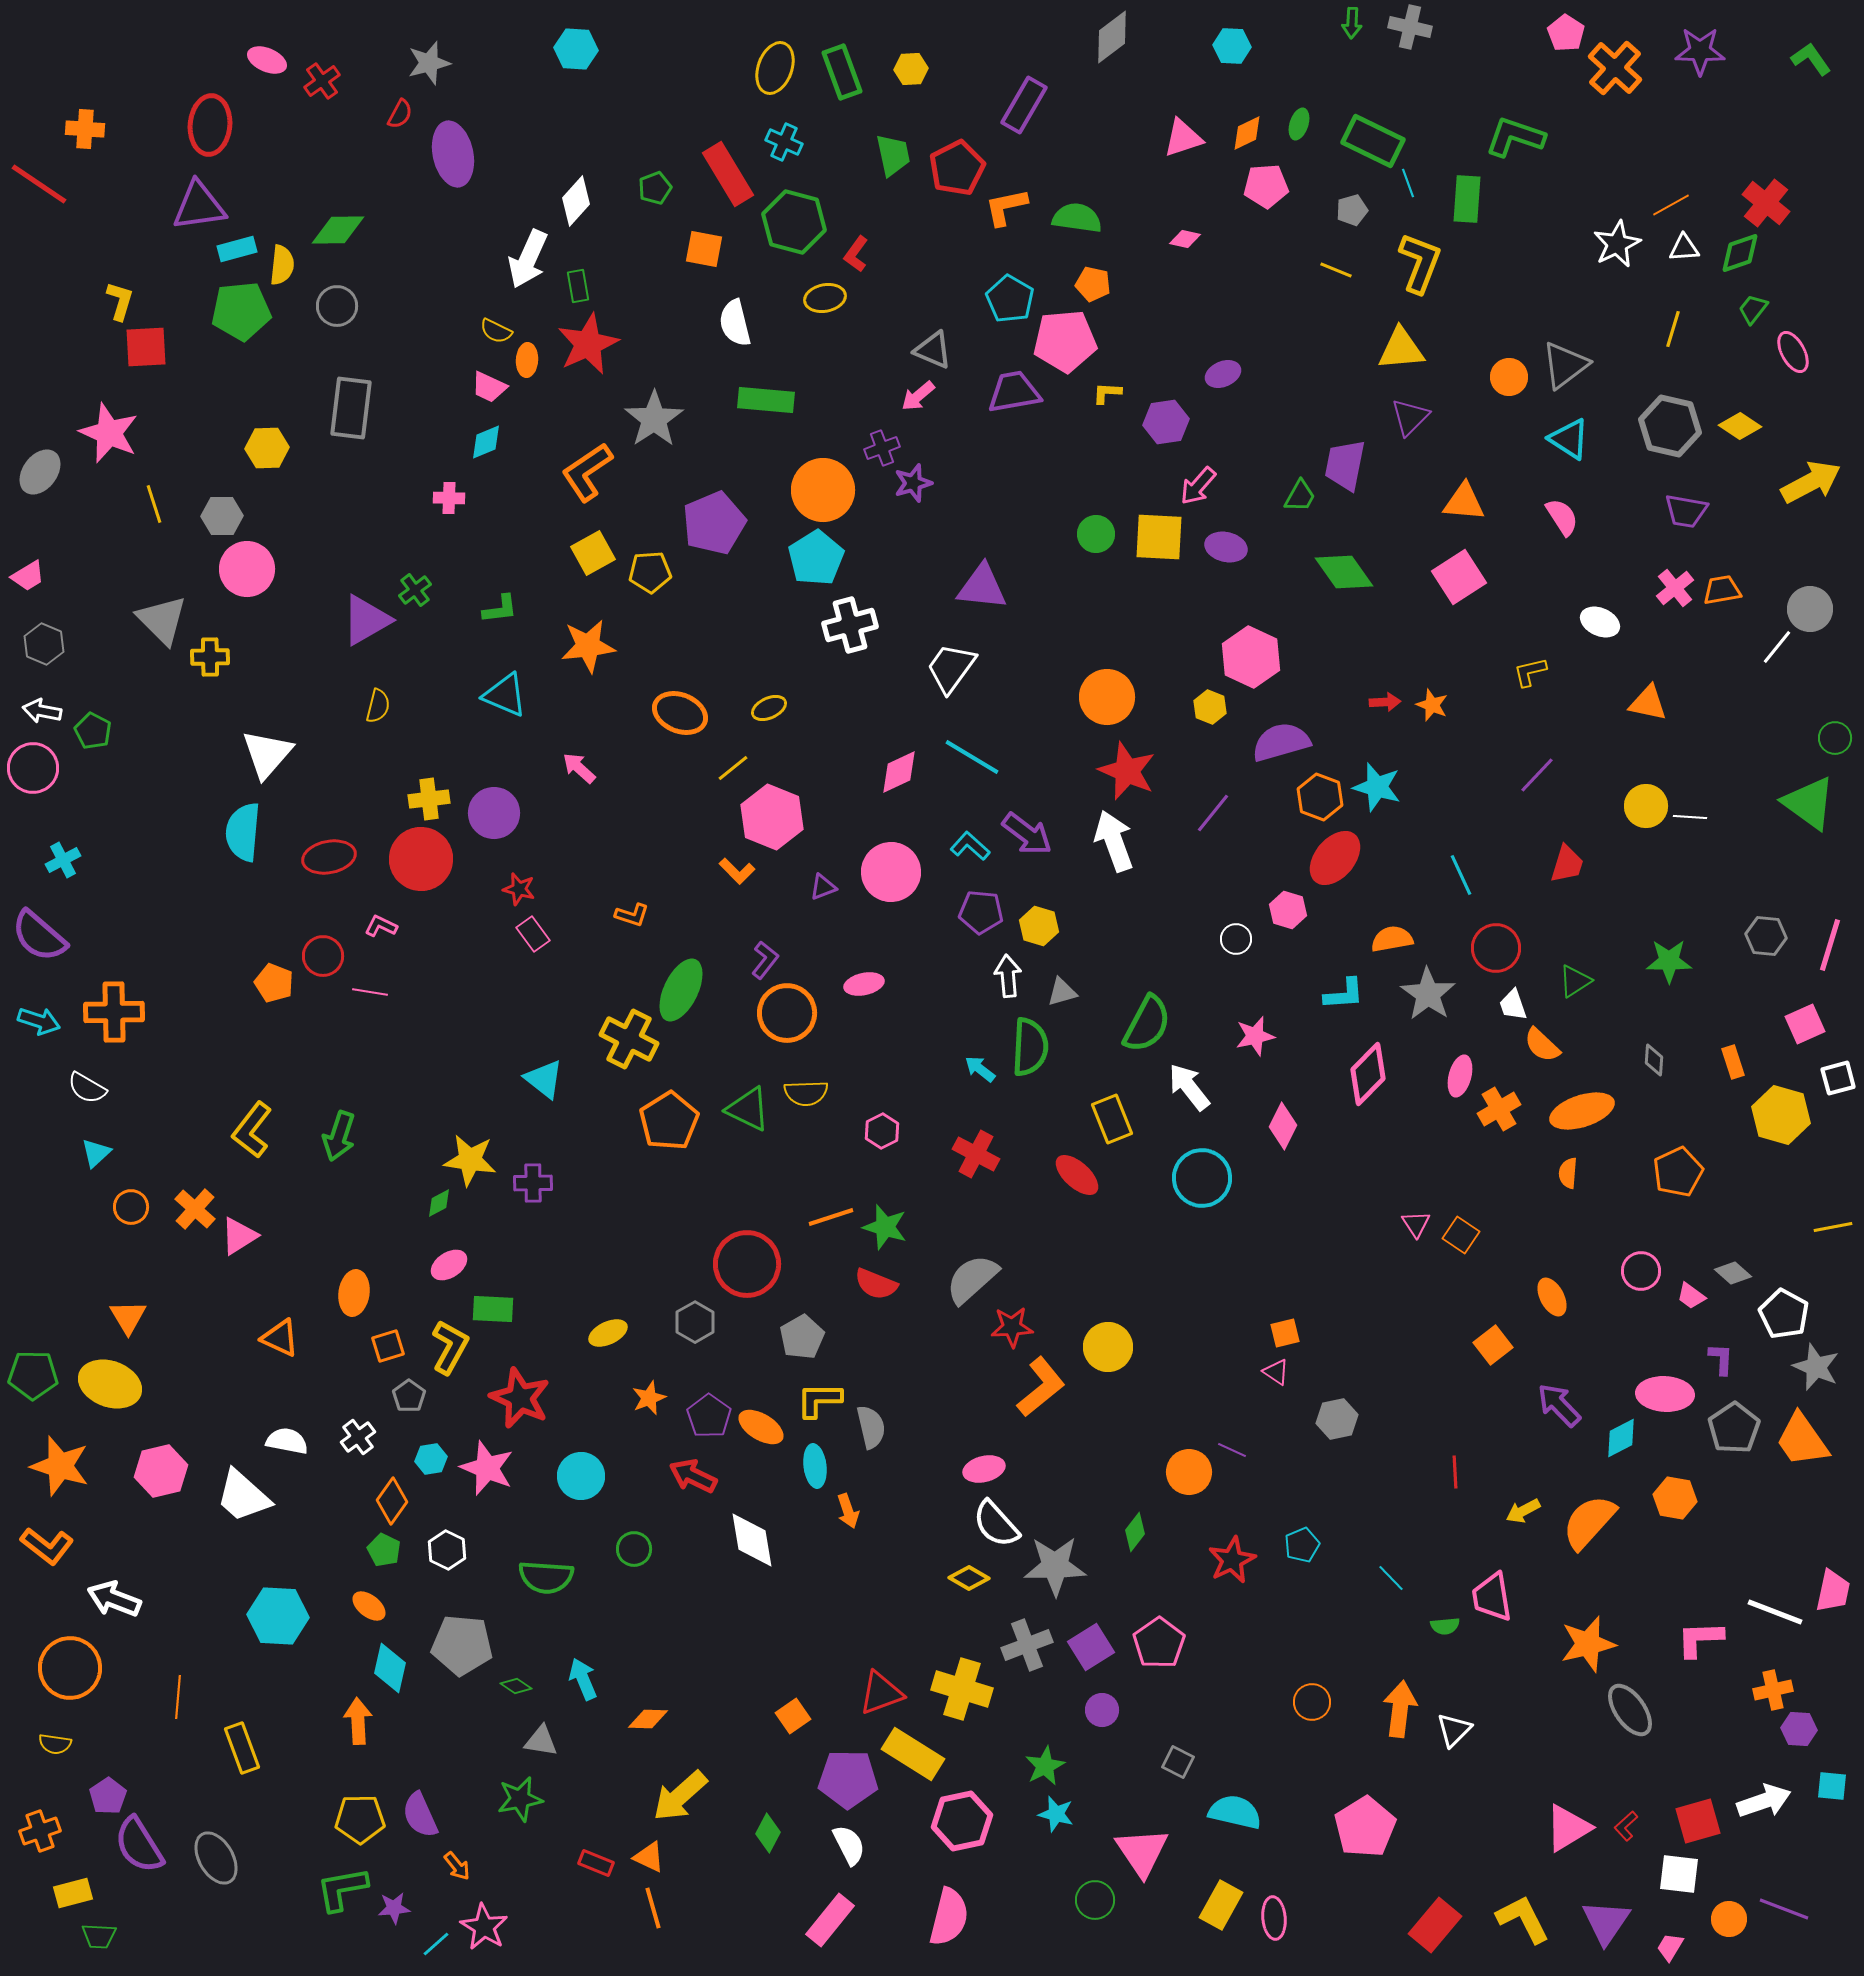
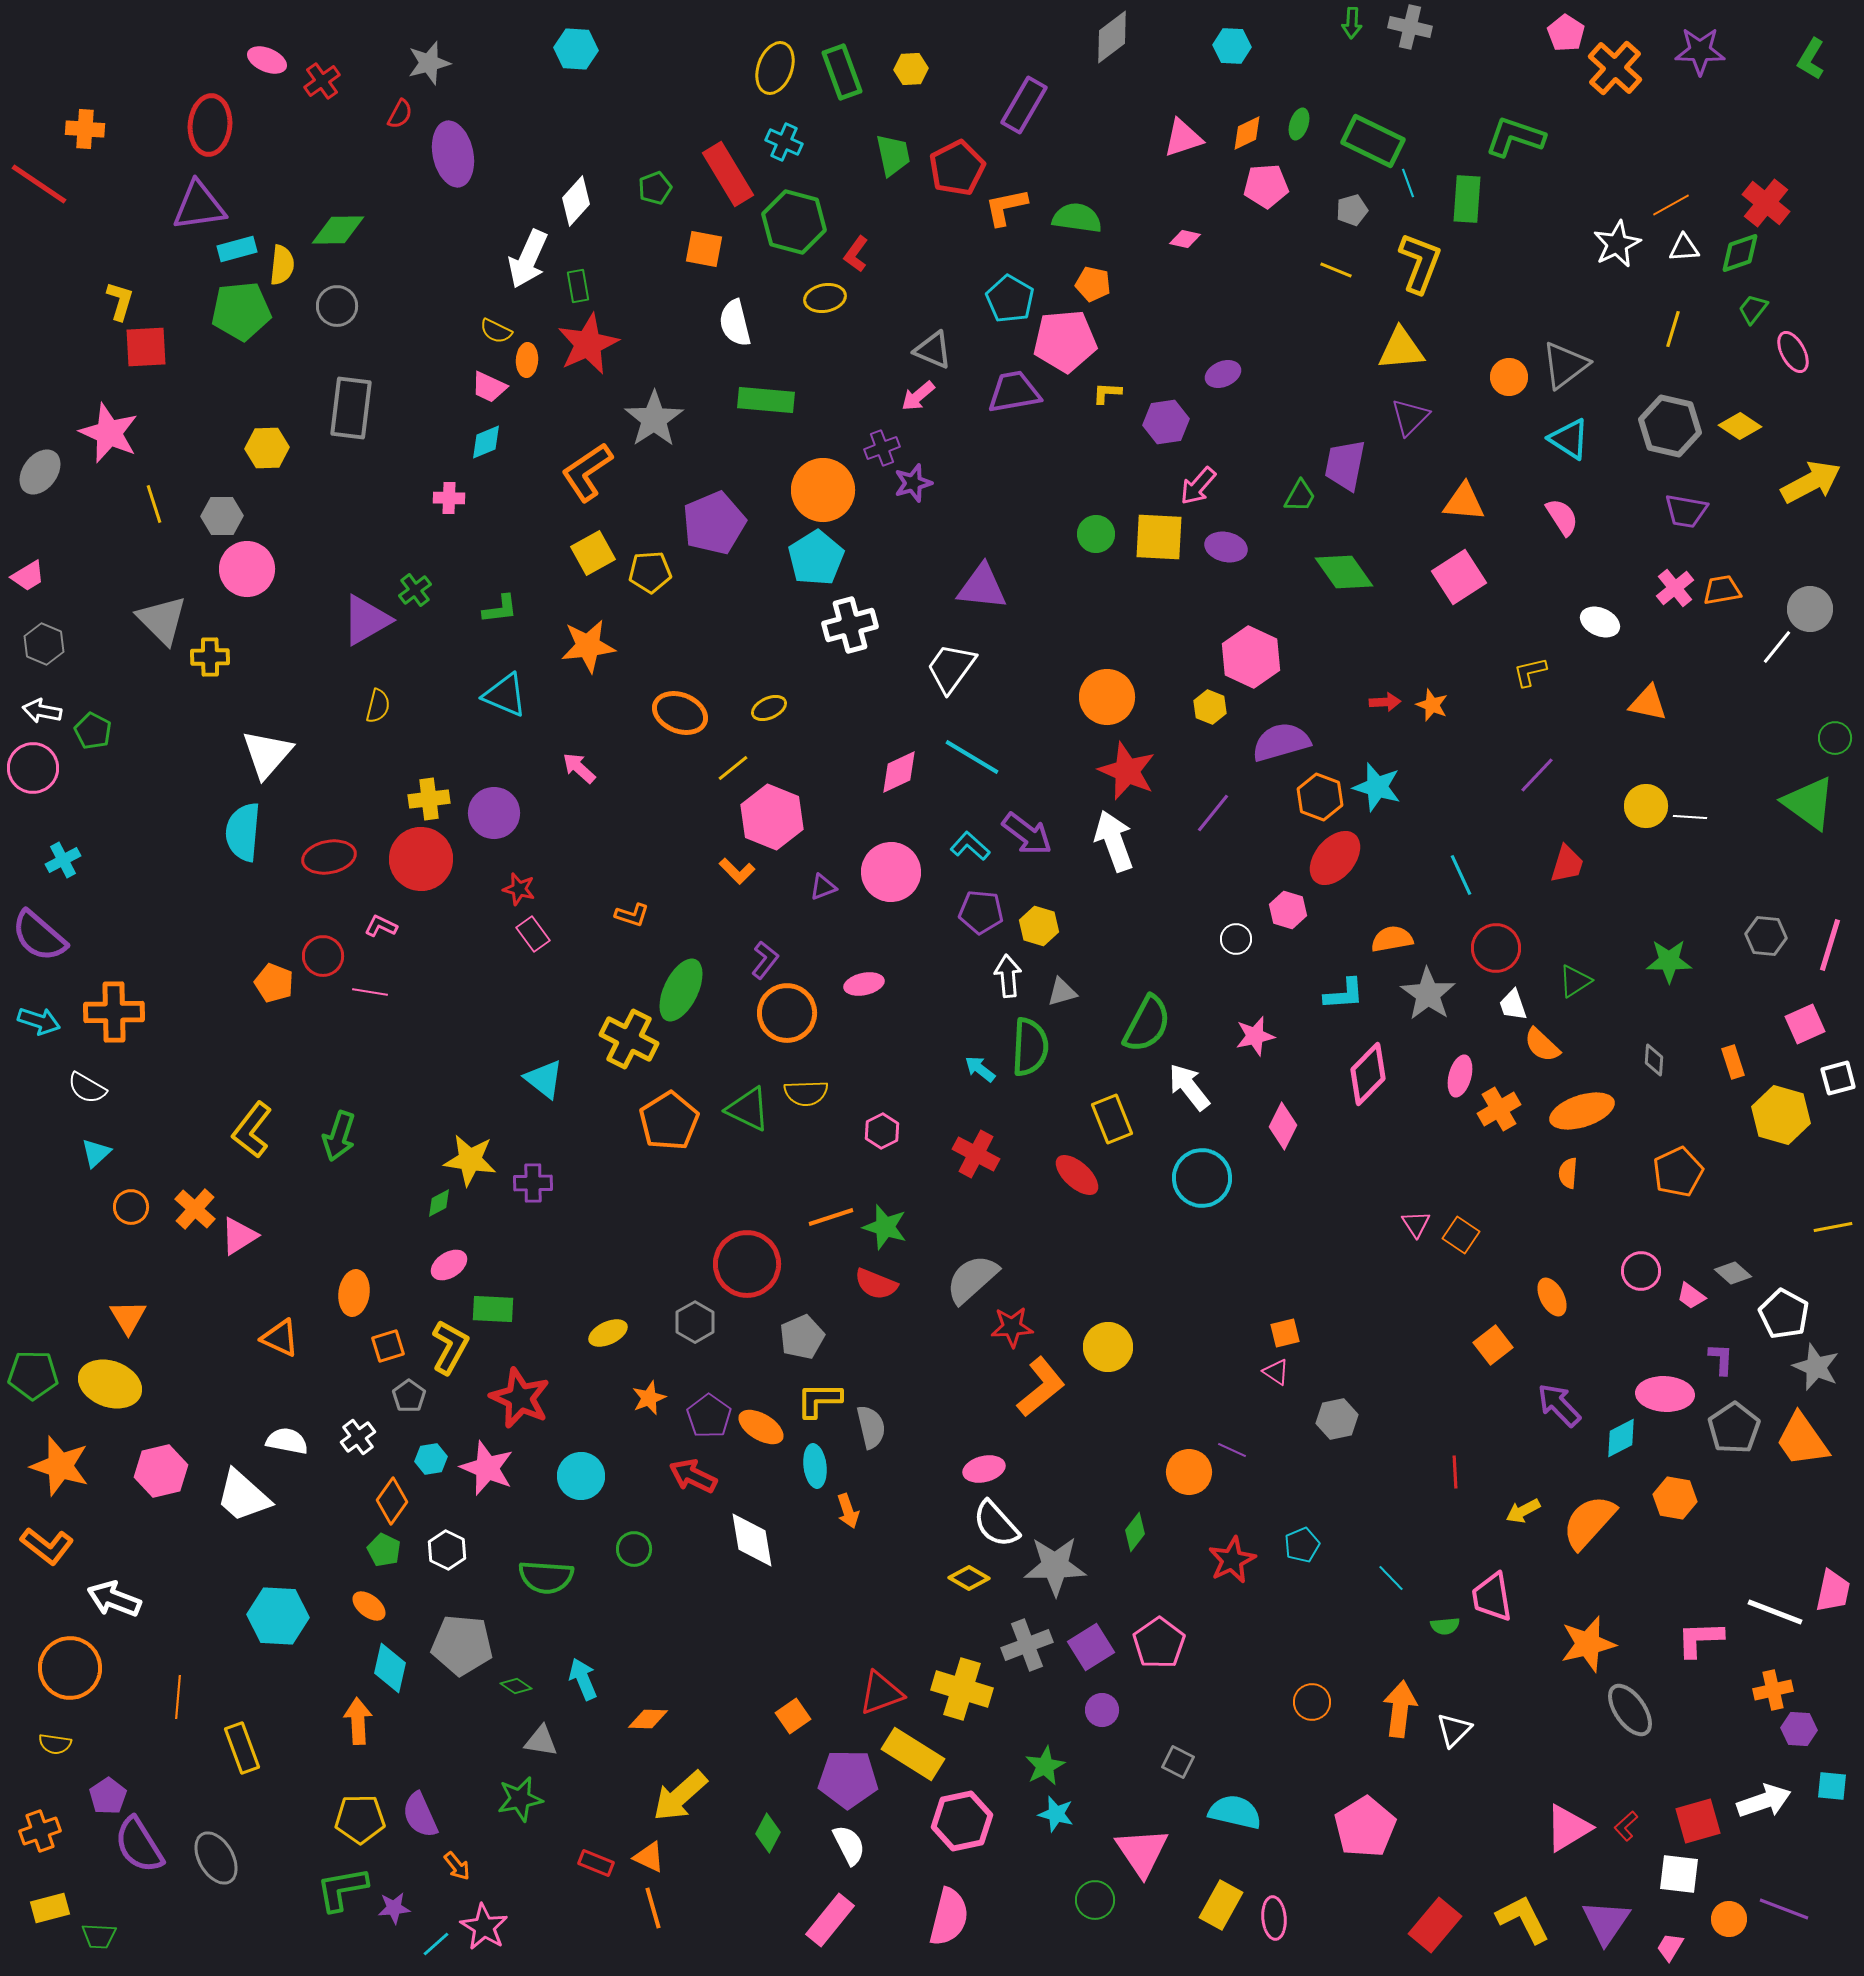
green L-shape at (1811, 59): rotated 114 degrees counterclockwise
gray pentagon at (802, 1337): rotated 6 degrees clockwise
yellow rectangle at (73, 1893): moved 23 px left, 15 px down
